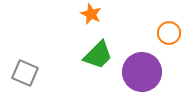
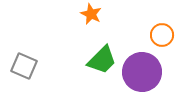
orange circle: moved 7 px left, 2 px down
green trapezoid: moved 4 px right, 5 px down
gray square: moved 1 px left, 7 px up
